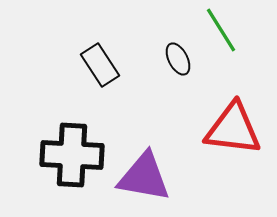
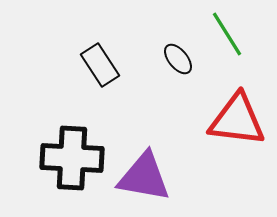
green line: moved 6 px right, 4 px down
black ellipse: rotated 12 degrees counterclockwise
red triangle: moved 4 px right, 9 px up
black cross: moved 3 px down
